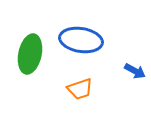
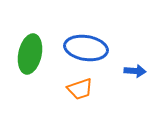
blue ellipse: moved 5 px right, 8 px down
blue arrow: rotated 25 degrees counterclockwise
